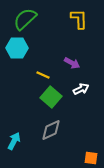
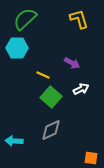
yellow L-shape: rotated 15 degrees counterclockwise
cyan arrow: rotated 114 degrees counterclockwise
